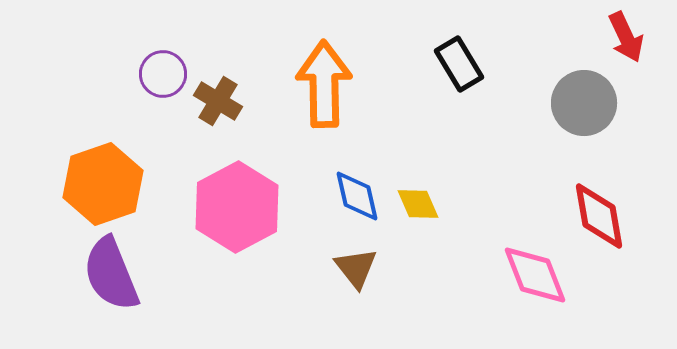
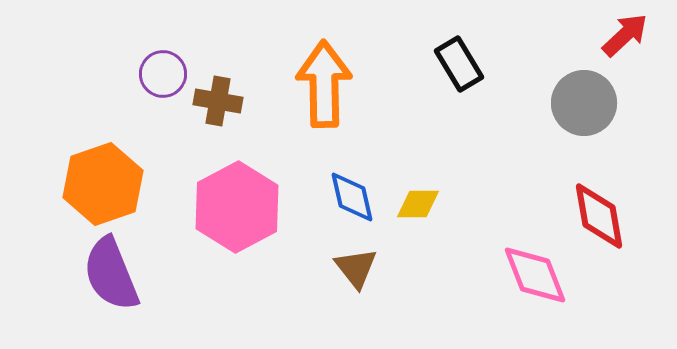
red arrow: moved 1 px left, 2 px up; rotated 108 degrees counterclockwise
brown cross: rotated 21 degrees counterclockwise
blue diamond: moved 5 px left, 1 px down
yellow diamond: rotated 66 degrees counterclockwise
